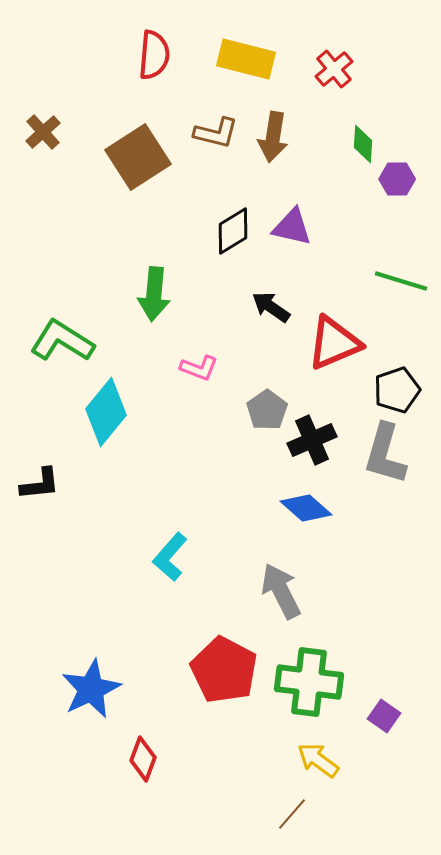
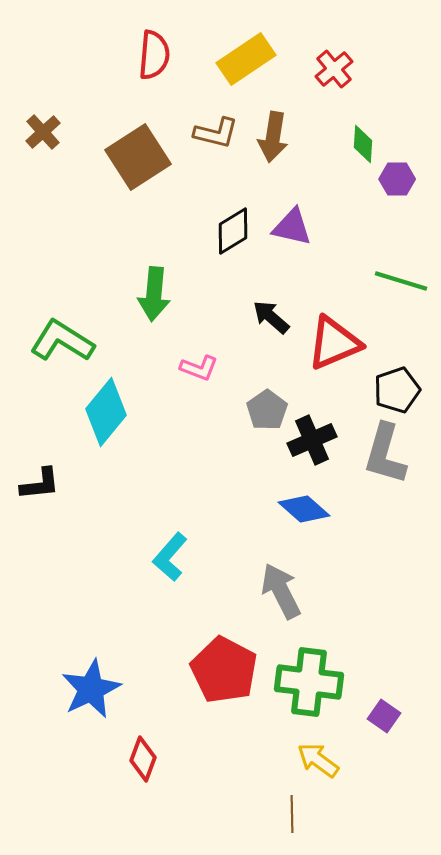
yellow rectangle: rotated 48 degrees counterclockwise
black arrow: moved 10 px down; rotated 6 degrees clockwise
blue diamond: moved 2 px left, 1 px down
brown line: rotated 42 degrees counterclockwise
